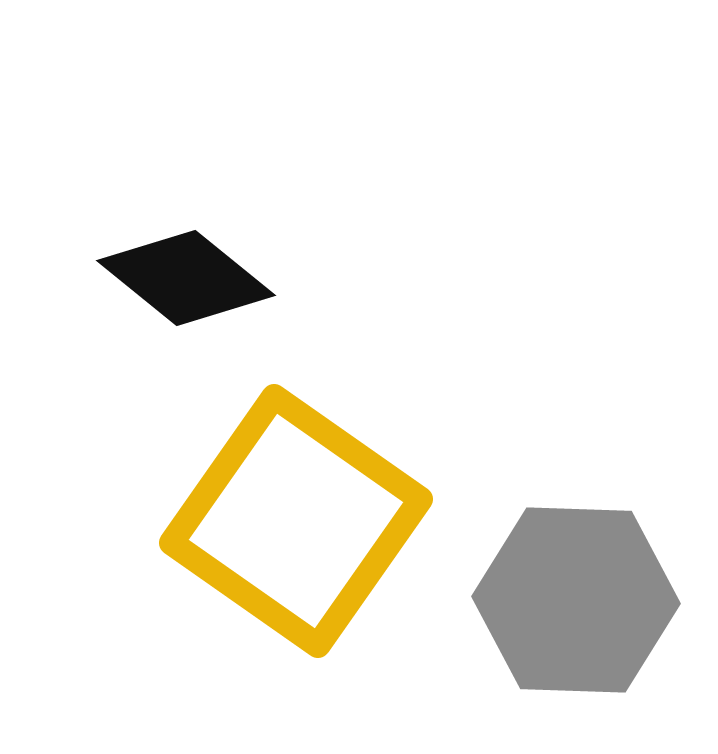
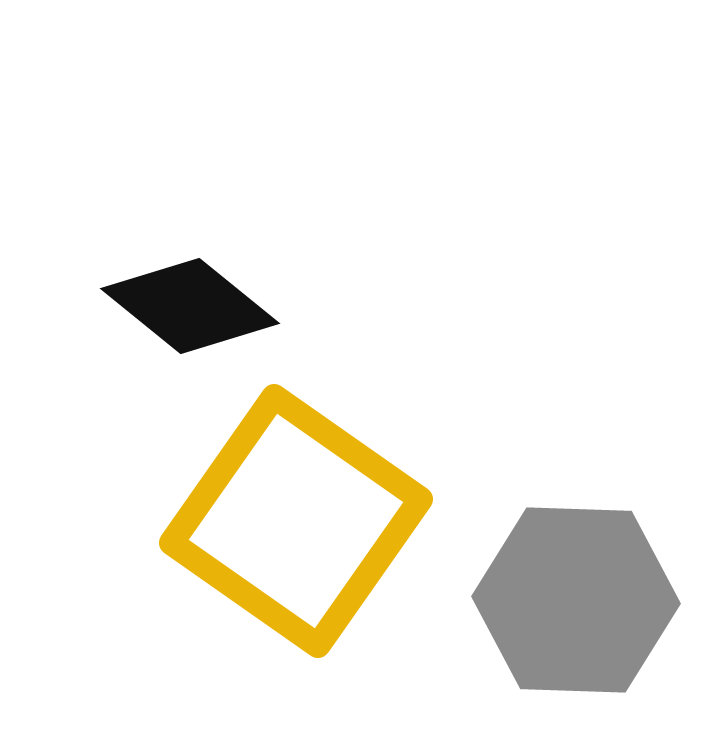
black diamond: moved 4 px right, 28 px down
